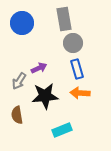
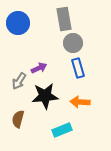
blue circle: moved 4 px left
blue rectangle: moved 1 px right, 1 px up
orange arrow: moved 9 px down
brown semicircle: moved 1 px right, 4 px down; rotated 24 degrees clockwise
